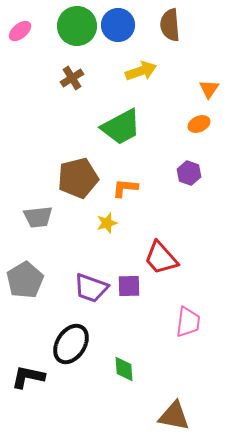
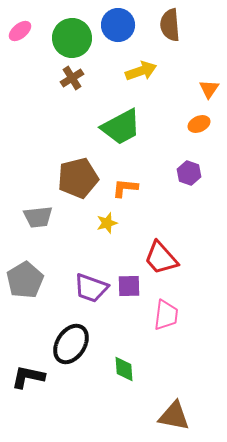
green circle: moved 5 px left, 12 px down
pink trapezoid: moved 22 px left, 7 px up
